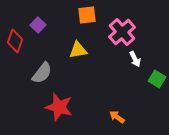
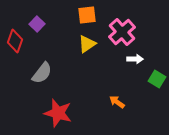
purple square: moved 1 px left, 1 px up
yellow triangle: moved 9 px right, 6 px up; rotated 24 degrees counterclockwise
white arrow: rotated 63 degrees counterclockwise
red star: moved 1 px left, 6 px down
orange arrow: moved 15 px up
